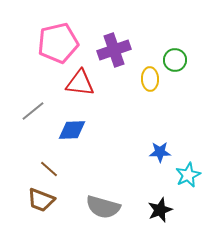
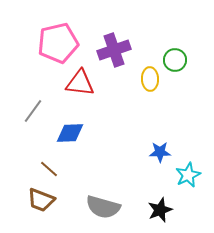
gray line: rotated 15 degrees counterclockwise
blue diamond: moved 2 px left, 3 px down
